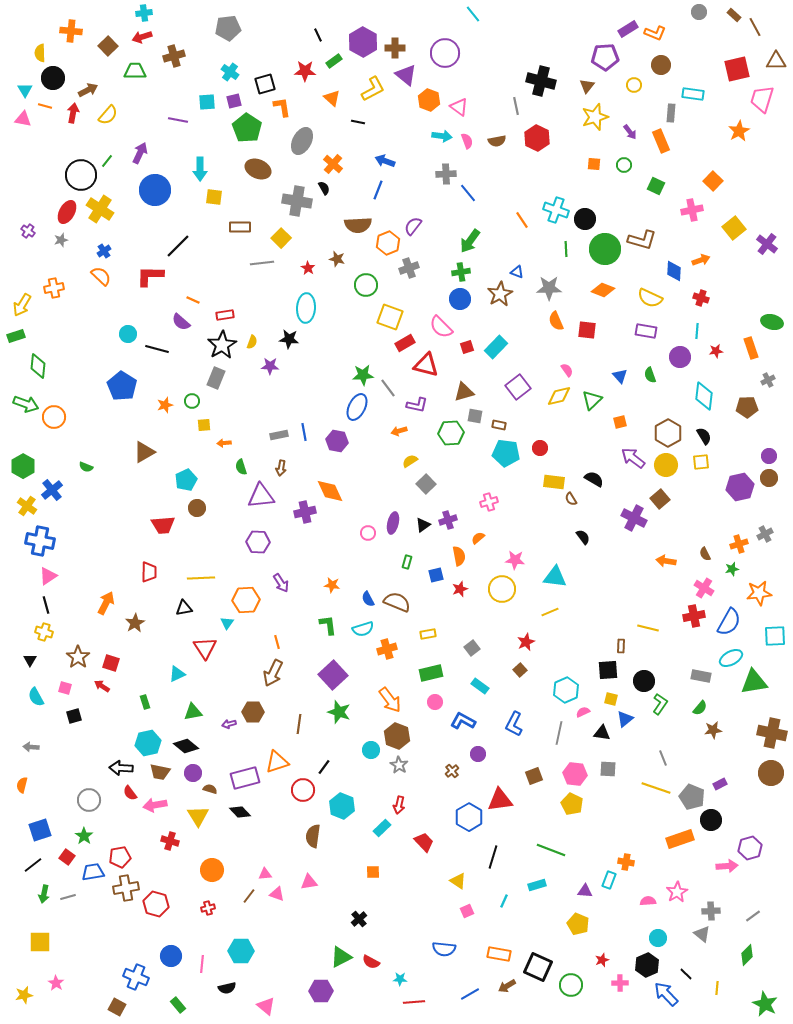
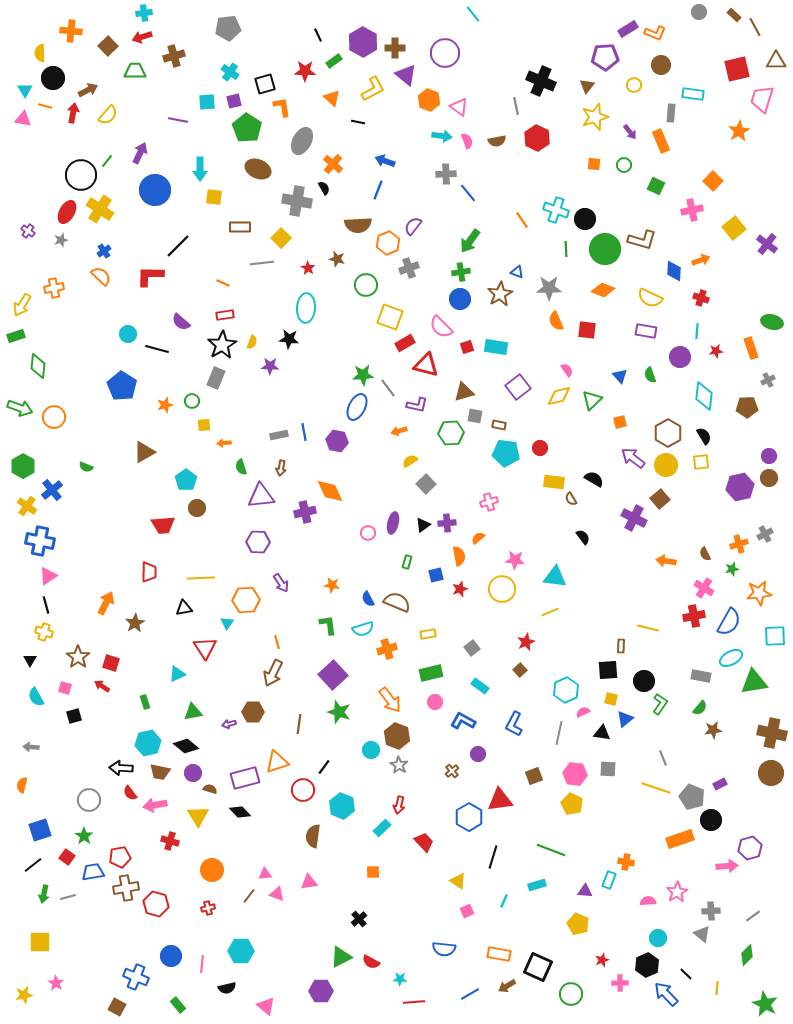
black cross at (541, 81): rotated 8 degrees clockwise
orange line at (193, 300): moved 30 px right, 17 px up
cyan rectangle at (496, 347): rotated 55 degrees clockwise
green arrow at (26, 404): moved 6 px left, 4 px down
cyan pentagon at (186, 480): rotated 10 degrees counterclockwise
purple cross at (448, 520): moved 1 px left, 3 px down; rotated 12 degrees clockwise
green circle at (571, 985): moved 9 px down
